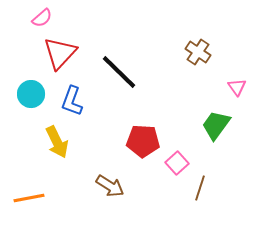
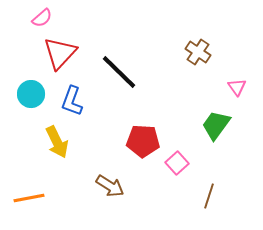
brown line: moved 9 px right, 8 px down
